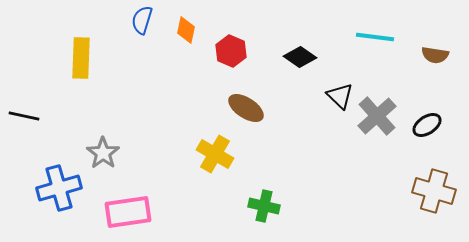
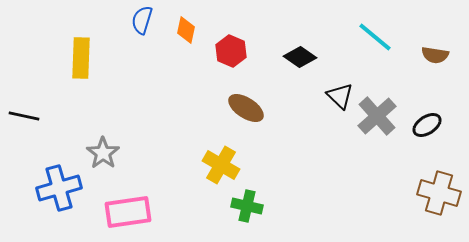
cyan line: rotated 33 degrees clockwise
yellow cross: moved 6 px right, 11 px down
brown cross: moved 5 px right, 2 px down
green cross: moved 17 px left
